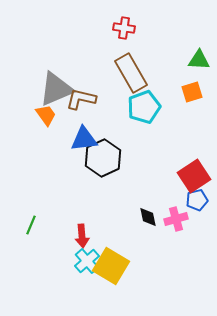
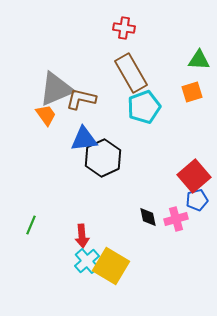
red square: rotated 8 degrees counterclockwise
